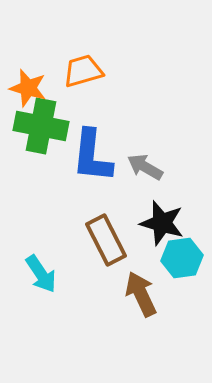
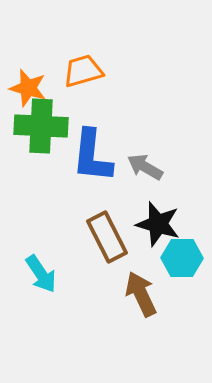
green cross: rotated 8 degrees counterclockwise
black star: moved 4 px left, 1 px down
brown rectangle: moved 1 px right, 3 px up
cyan hexagon: rotated 9 degrees clockwise
